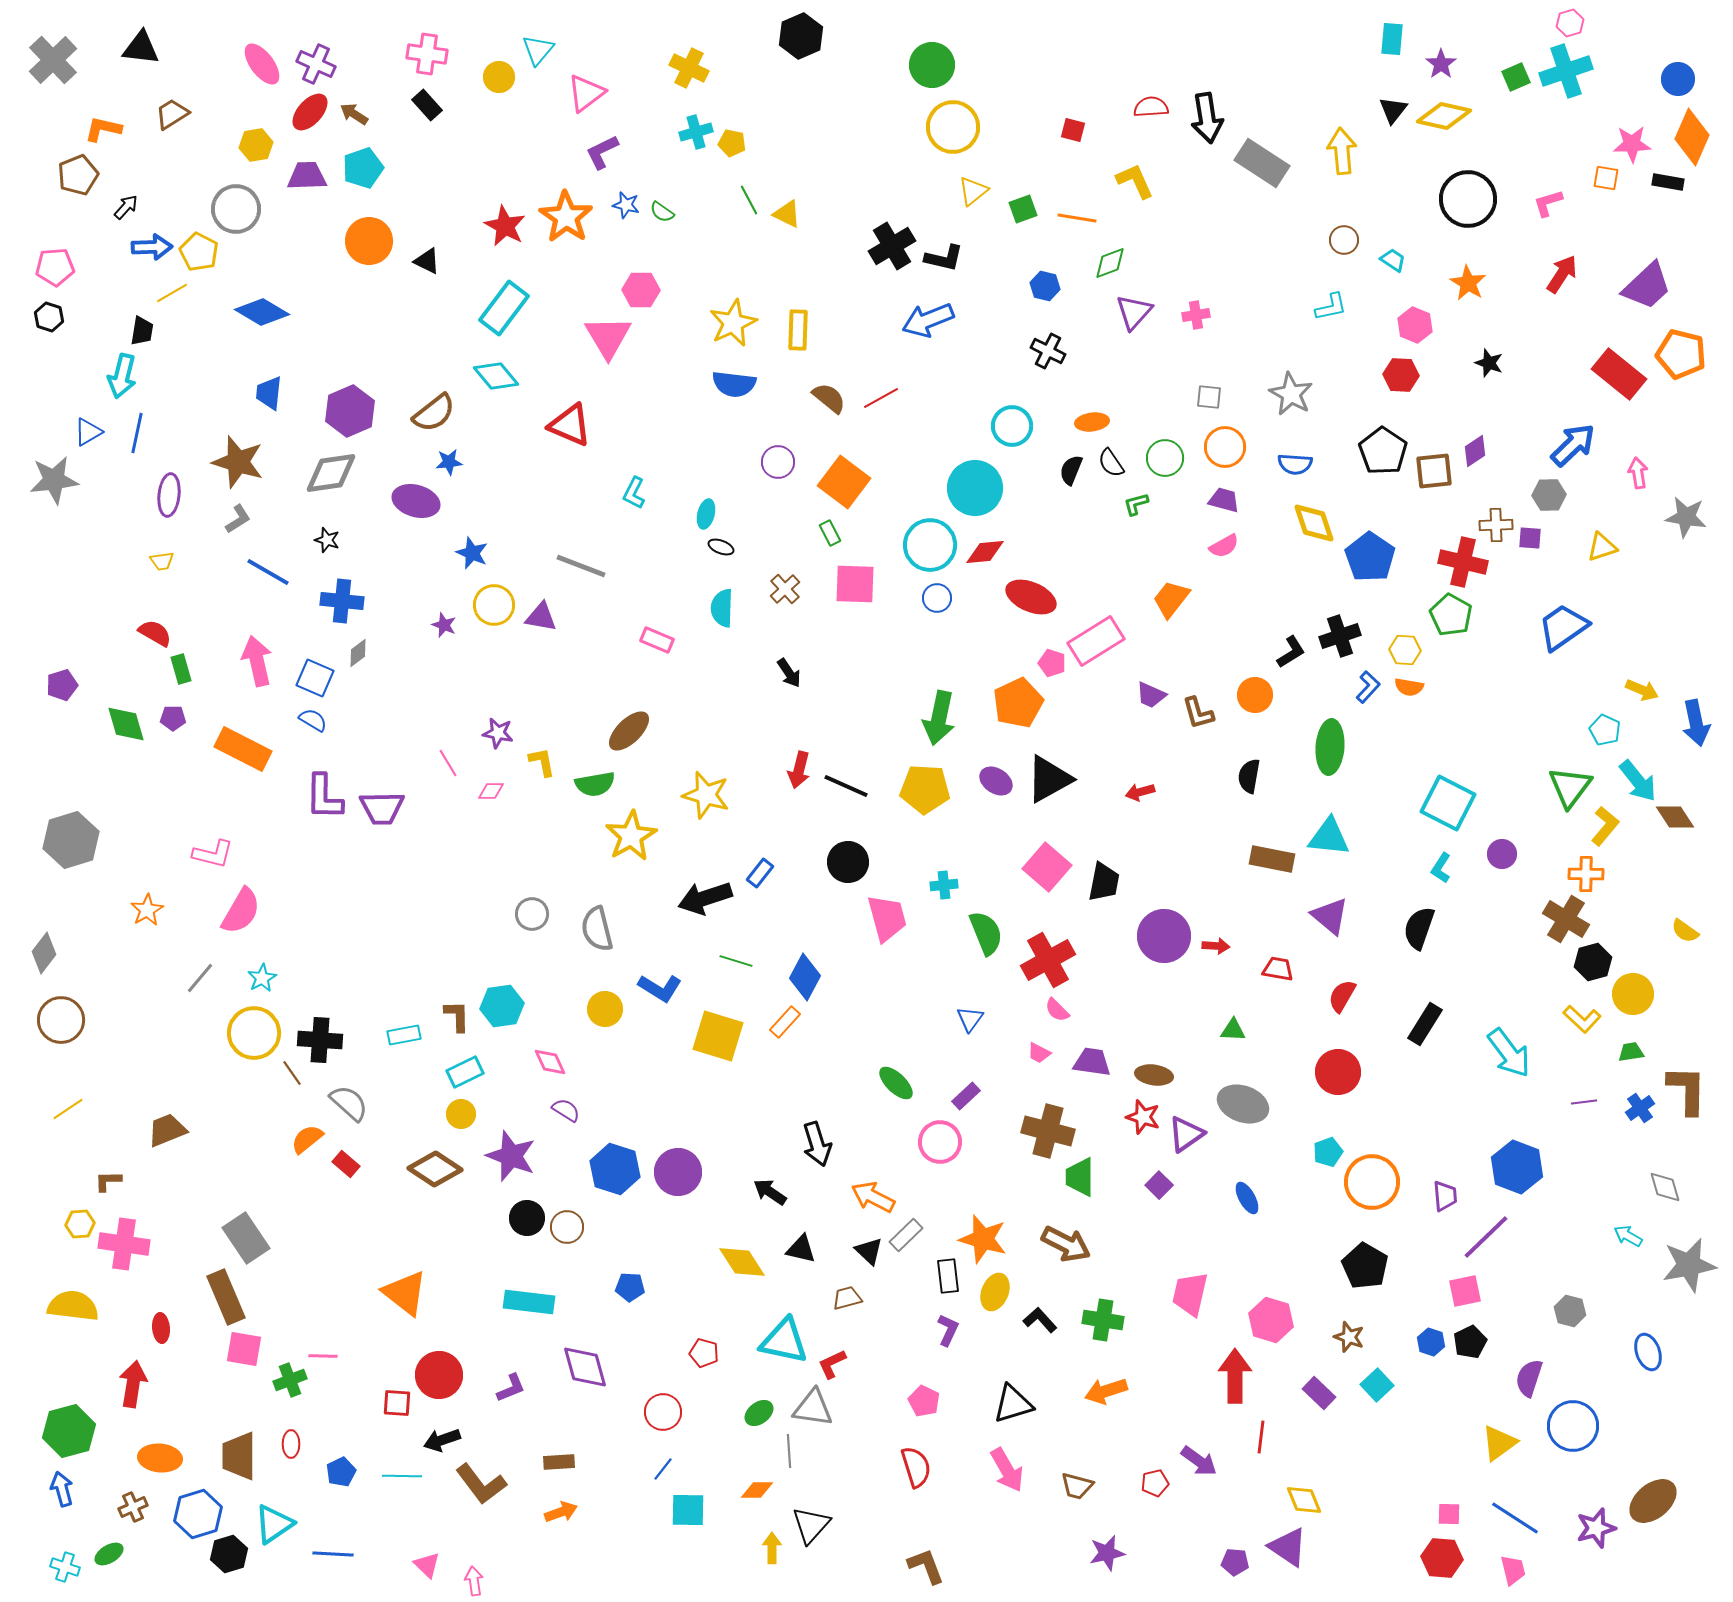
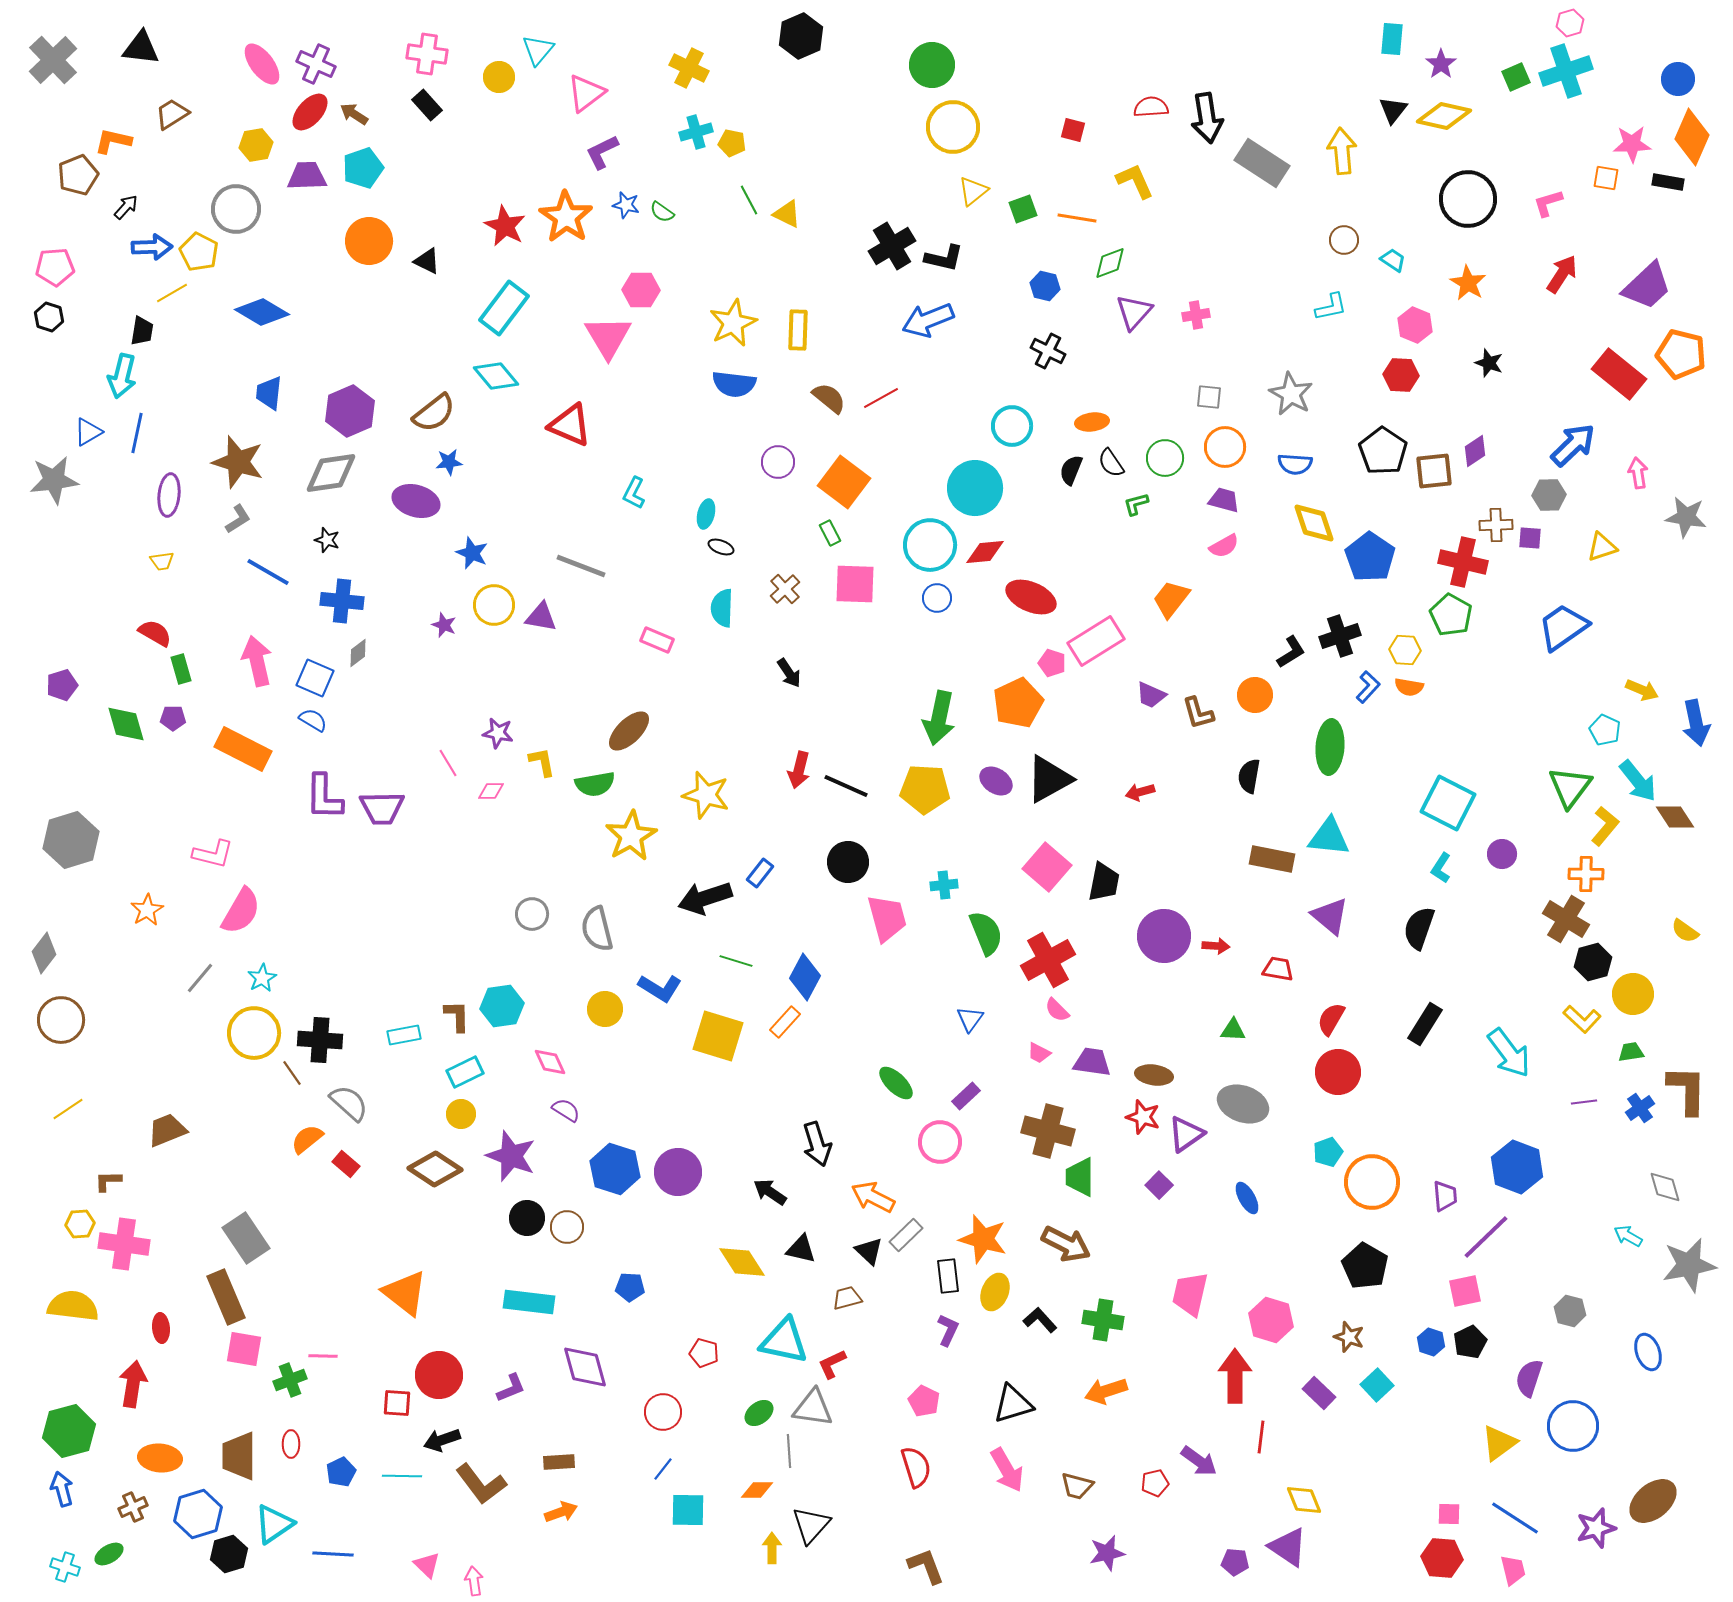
orange L-shape at (103, 129): moved 10 px right, 12 px down
red semicircle at (1342, 996): moved 11 px left, 23 px down
